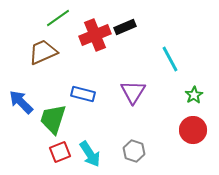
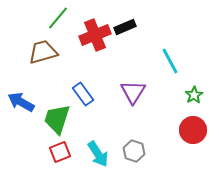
green line: rotated 15 degrees counterclockwise
brown trapezoid: rotated 8 degrees clockwise
cyan line: moved 2 px down
blue rectangle: rotated 40 degrees clockwise
blue arrow: rotated 16 degrees counterclockwise
green trapezoid: moved 4 px right
cyan arrow: moved 8 px right
